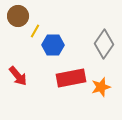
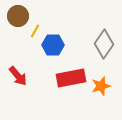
orange star: moved 1 px up
